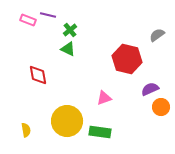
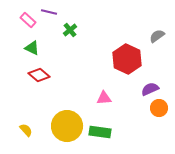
purple line: moved 1 px right, 3 px up
pink rectangle: rotated 21 degrees clockwise
gray semicircle: moved 1 px down
green triangle: moved 36 px left, 1 px up
red hexagon: rotated 12 degrees clockwise
red diamond: moved 1 px right; rotated 40 degrees counterclockwise
pink triangle: rotated 14 degrees clockwise
orange circle: moved 2 px left, 1 px down
yellow circle: moved 5 px down
yellow semicircle: rotated 32 degrees counterclockwise
